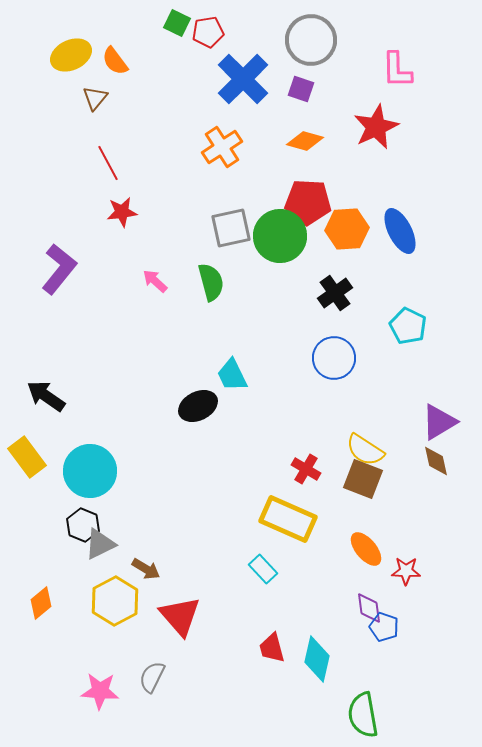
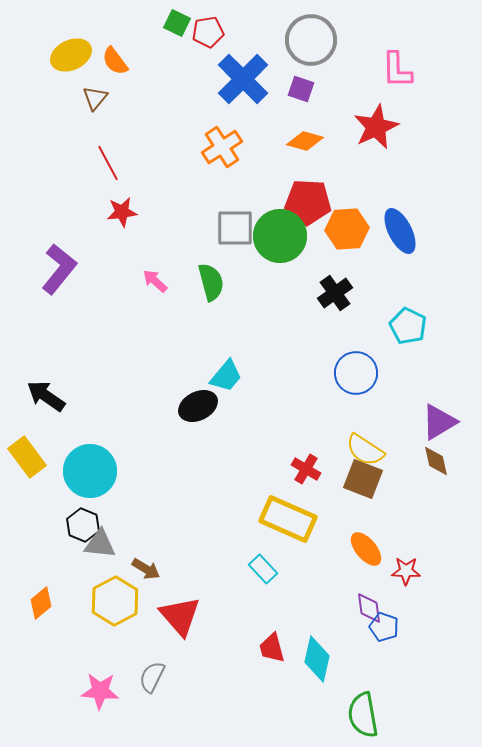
gray square at (231, 228): moved 4 px right; rotated 12 degrees clockwise
blue circle at (334, 358): moved 22 px right, 15 px down
cyan trapezoid at (232, 375): moved 6 px left, 1 px down; rotated 114 degrees counterclockwise
gray triangle at (100, 544): rotated 32 degrees clockwise
